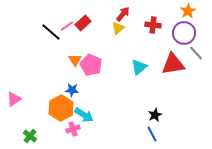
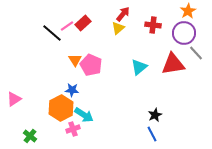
black line: moved 1 px right, 1 px down
